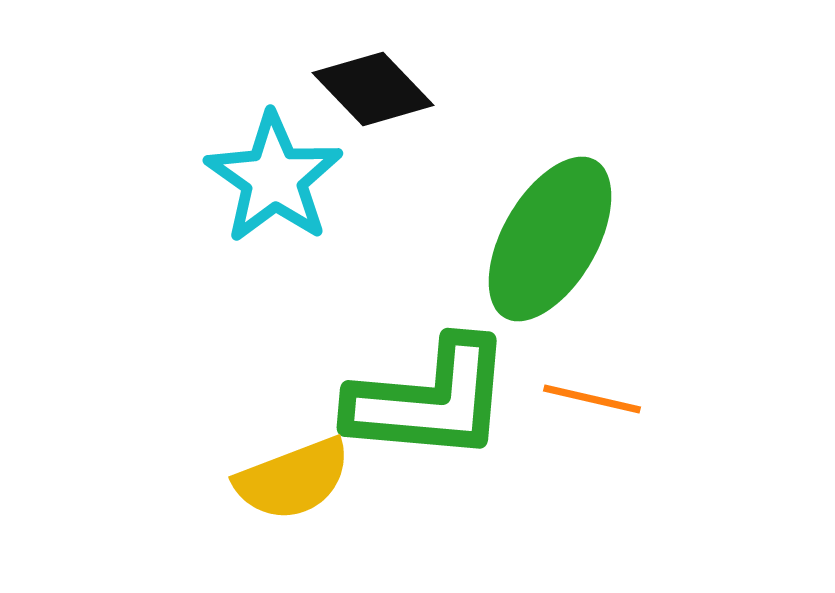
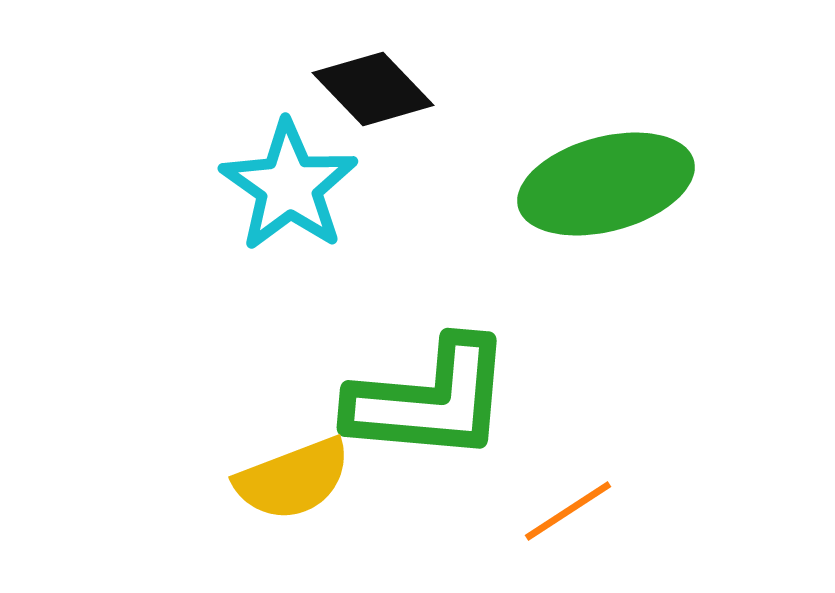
cyan star: moved 15 px right, 8 px down
green ellipse: moved 56 px right, 55 px up; rotated 45 degrees clockwise
orange line: moved 24 px left, 112 px down; rotated 46 degrees counterclockwise
